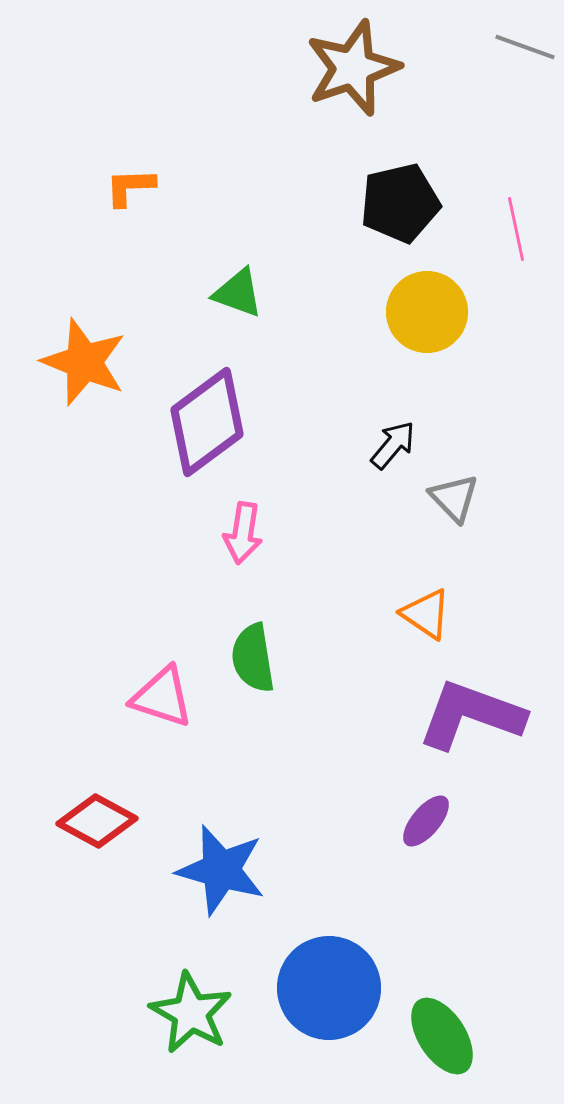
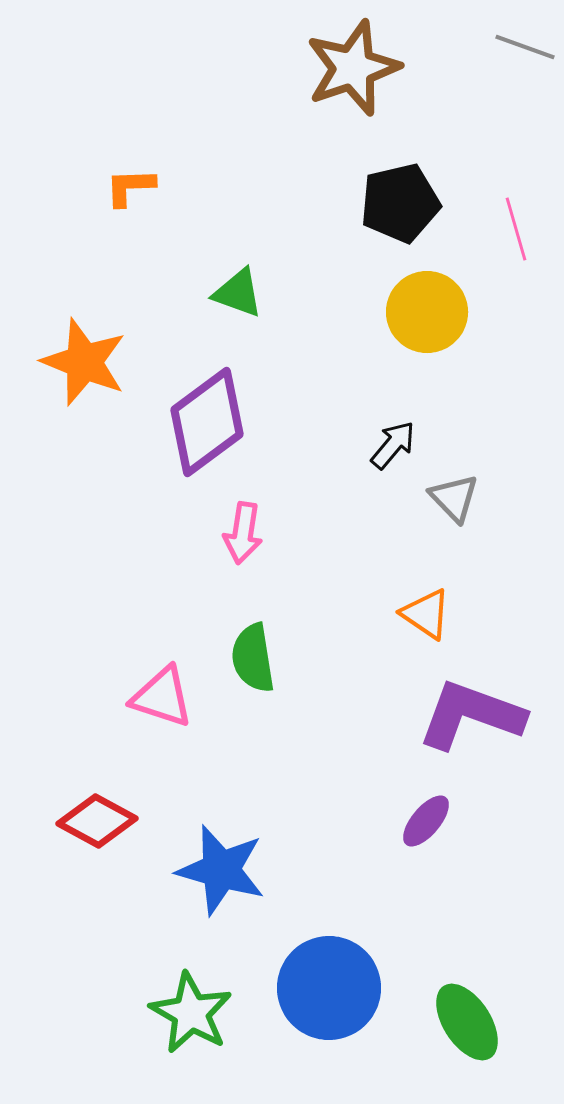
pink line: rotated 4 degrees counterclockwise
green ellipse: moved 25 px right, 14 px up
